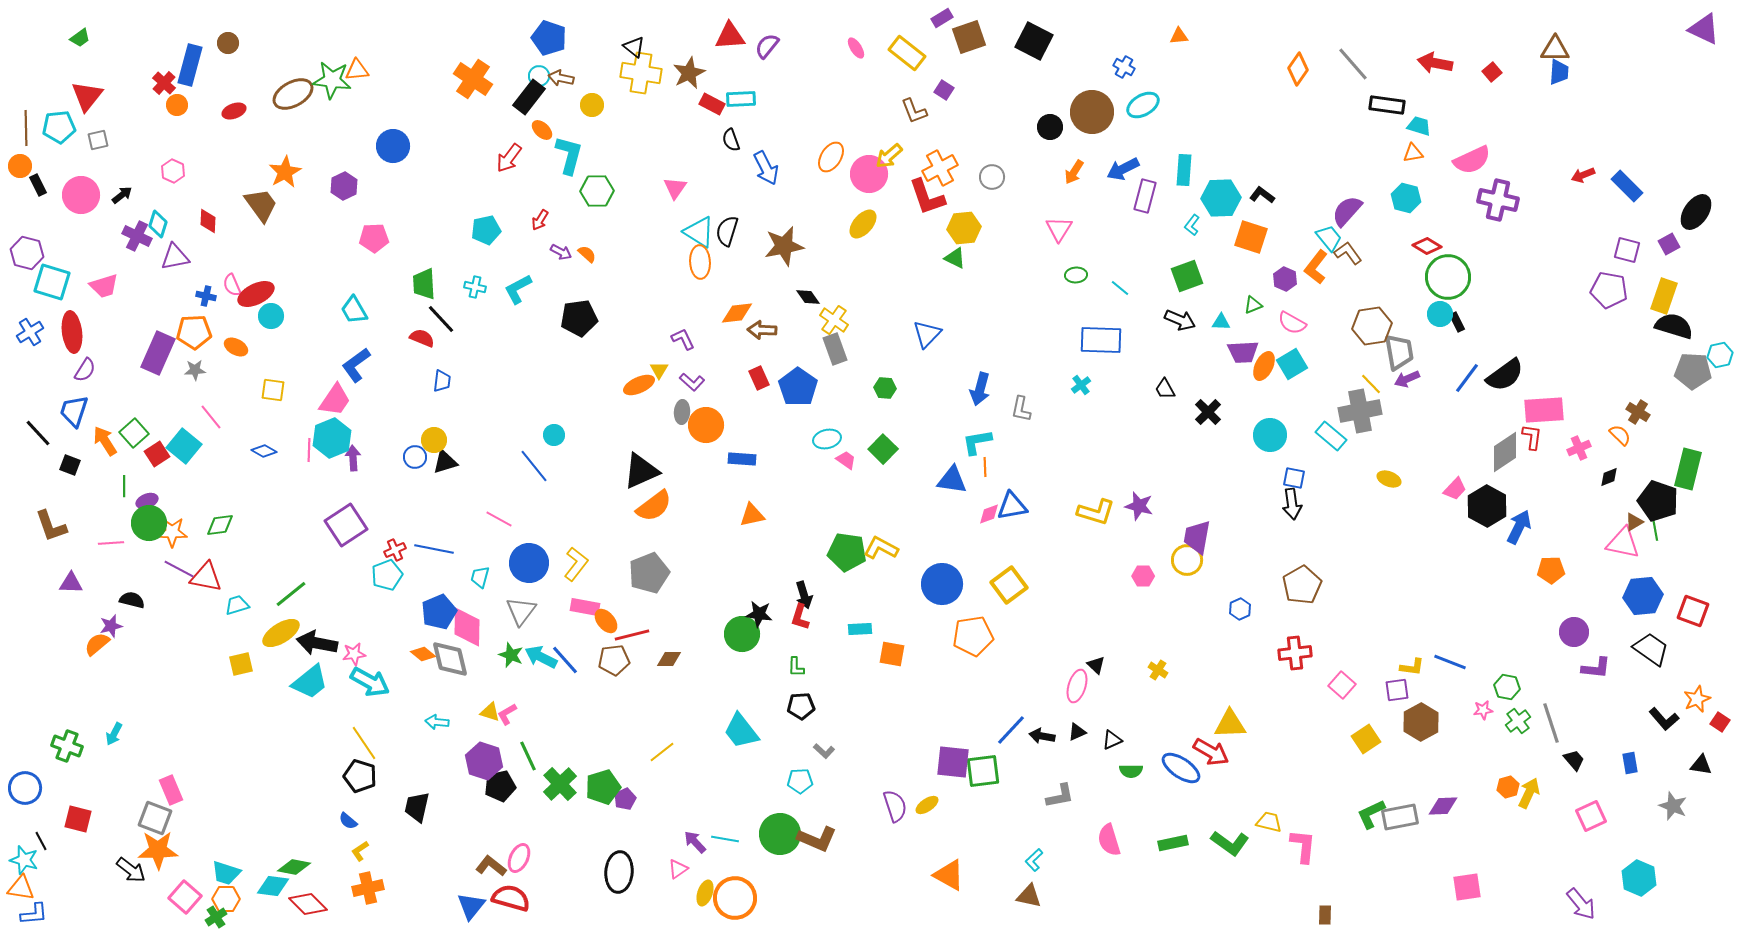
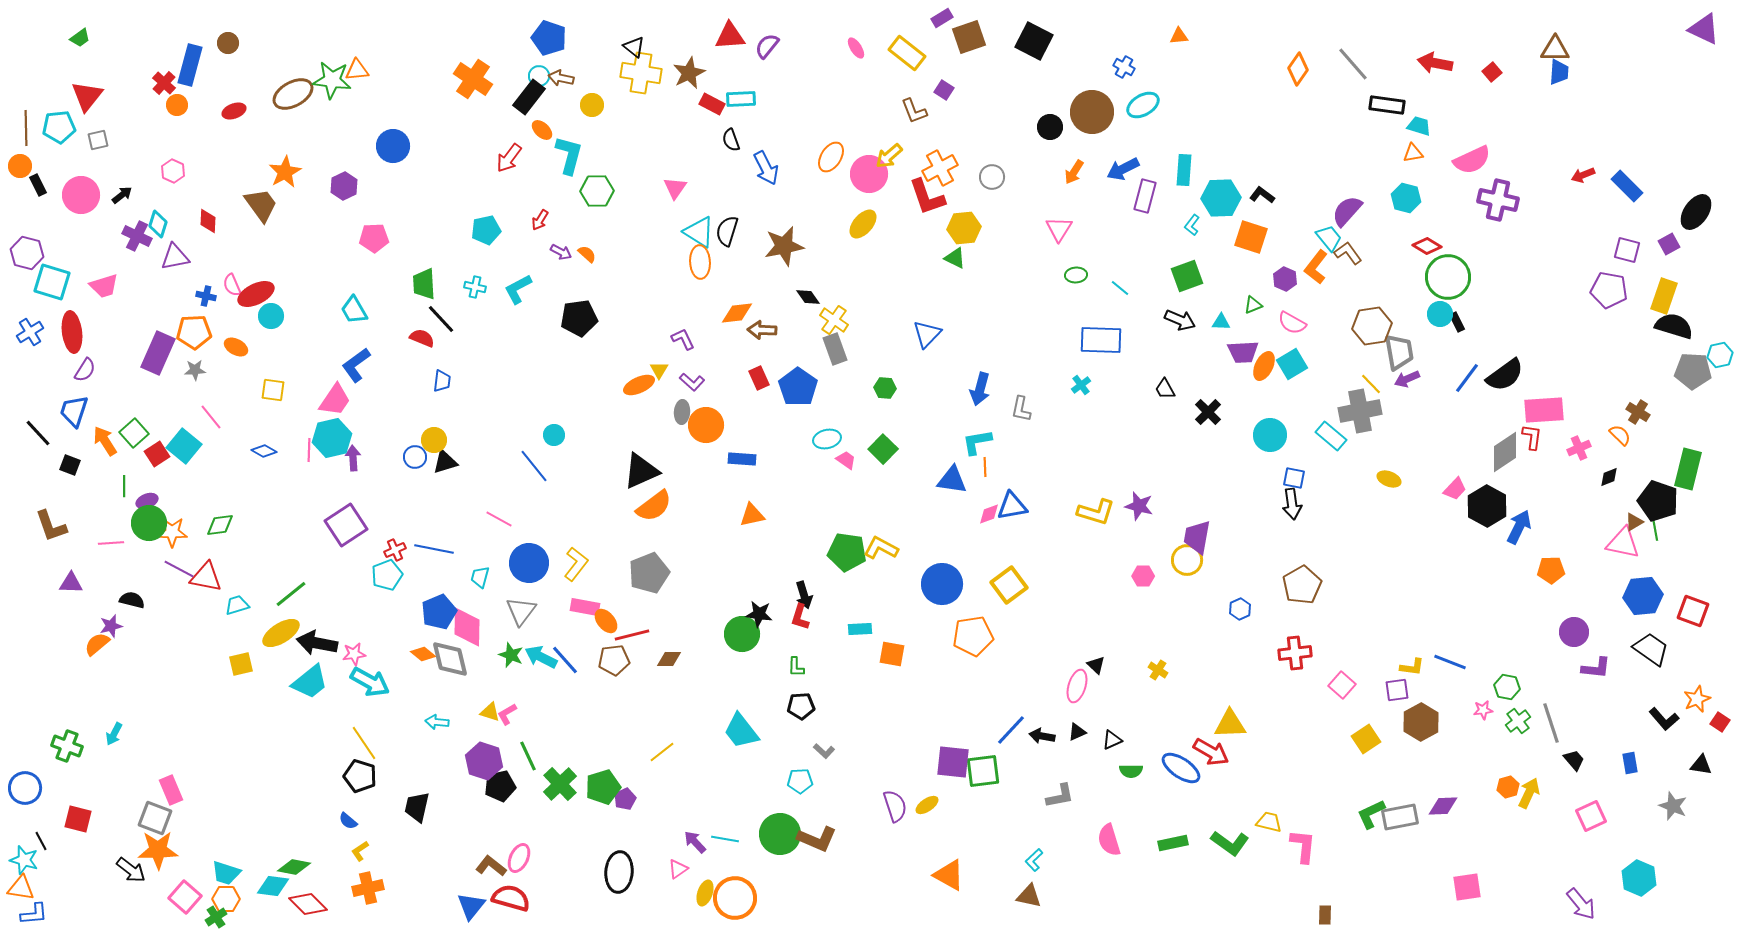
cyan hexagon at (332, 438): rotated 9 degrees clockwise
